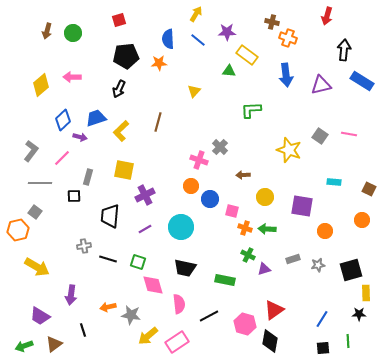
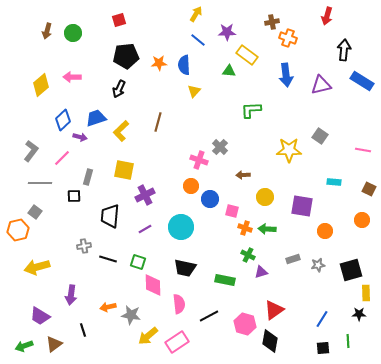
brown cross at (272, 22): rotated 24 degrees counterclockwise
blue semicircle at (168, 39): moved 16 px right, 26 px down
pink line at (349, 134): moved 14 px right, 16 px down
yellow star at (289, 150): rotated 20 degrees counterclockwise
yellow arrow at (37, 267): rotated 135 degrees clockwise
purple triangle at (264, 269): moved 3 px left, 3 px down
pink diamond at (153, 285): rotated 15 degrees clockwise
